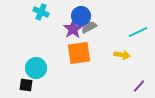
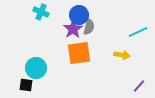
blue circle: moved 2 px left, 1 px up
gray semicircle: rotated 133 degrees clockwise
